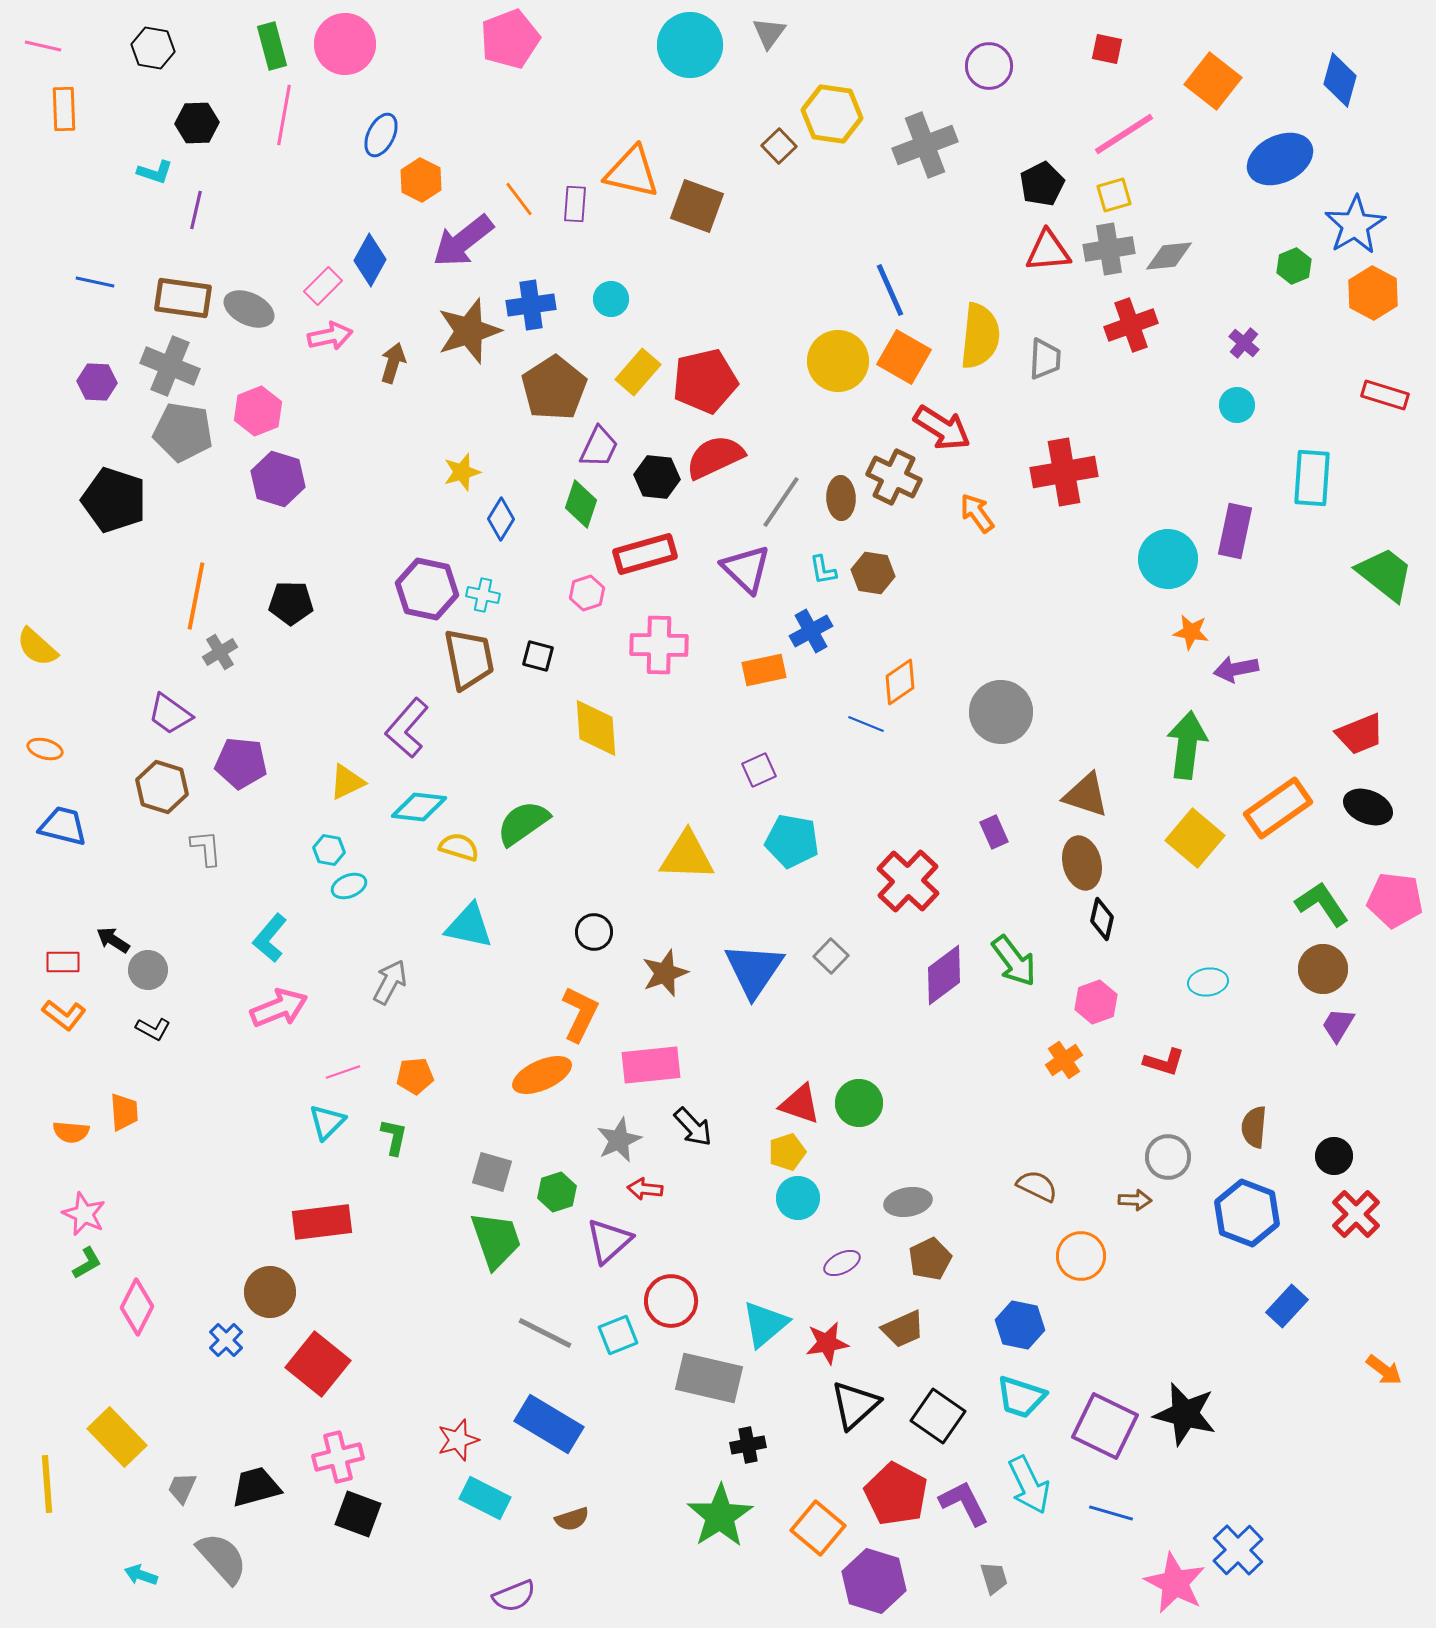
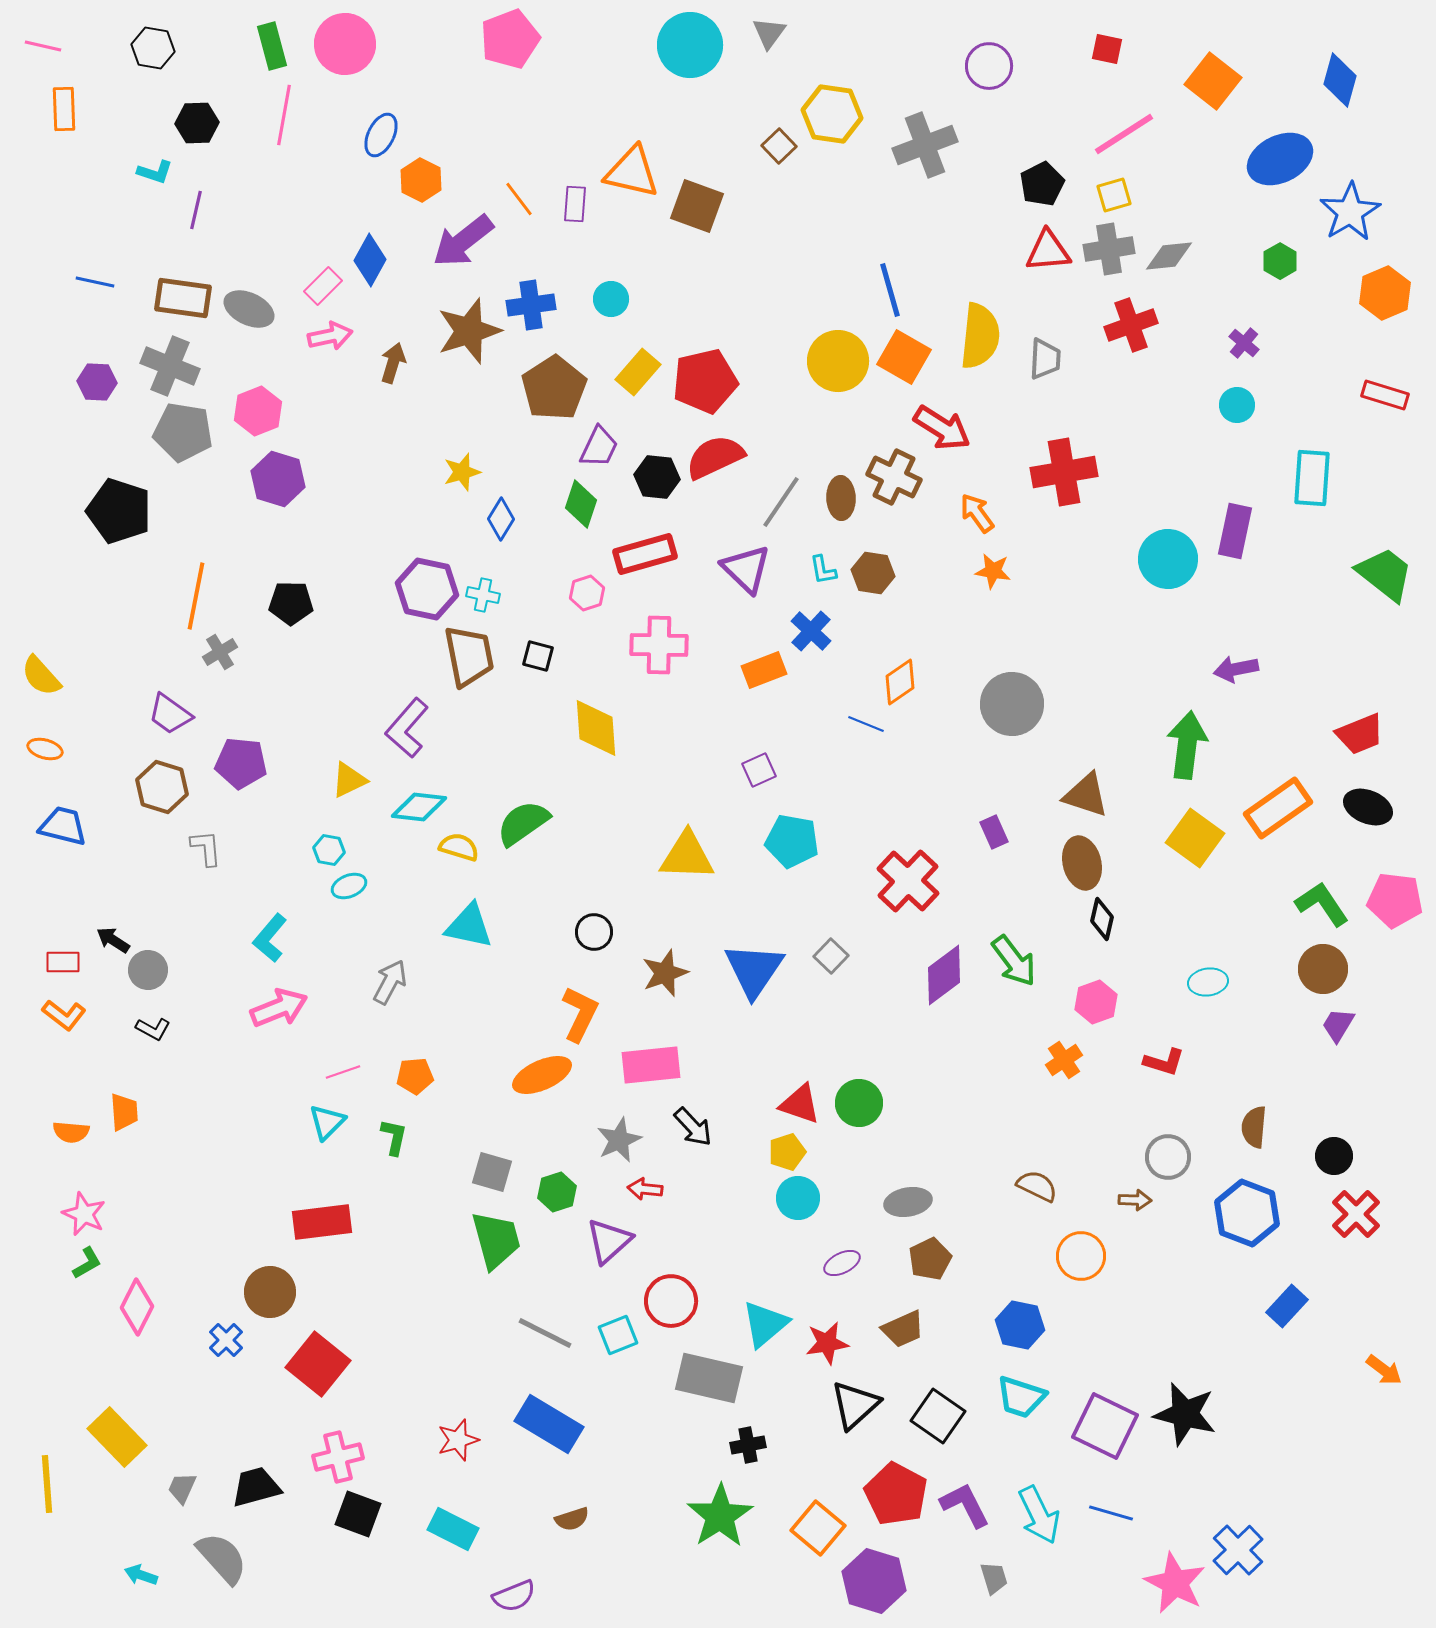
blue star at (1355, 225): moved 5 px left, 13 px up
green hexagon at (1294, 266): moved 14 px left, 5 px up; rotated 8 degrees counterclockwise
blue line at (890, 290): rotated 8 degrees clockwise
orange hexagon at (1373, 293): moved 12 px right; rotated 9 degrees clockwise
black pentagon at (114, 500): moved 5 px right, 11 px down
blue cross at (811, 631): rotated 18 degrees counterclockwise
orange star at (1191, 632): moved 198 px left, 61 px up
yellow semicircle at (37, 647): moved 4 px right, 29 px down; rotated 6 degrees clockwise
brown trapezoid at (469, 659): moved 3 px up
orange rectangle at (764, 670): rotated 9 degrees counterclockwise
gray circle at (1001, 712): moved 11 px right, 8 px up
yellow triangle at (347, 782): moved 2 px right, 2 px up
yellow square at (1195, 838): rotated 4 degrees counterclockwise
green trapezoid at (496, 1240): rotated 4 degrees clockwise
cyan arrow at (1029, 1485): moved 10 px right, 30 px down
cyan rectangle at (485, 1498): moved 32 px left, 31 px down
purple L-shape at (964, 1503): moved 1 px right, 2 px down
